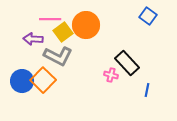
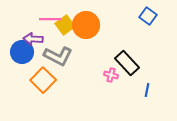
yellow square: moved 2 px right, 7 px up
blue circle: moved 29 px up
